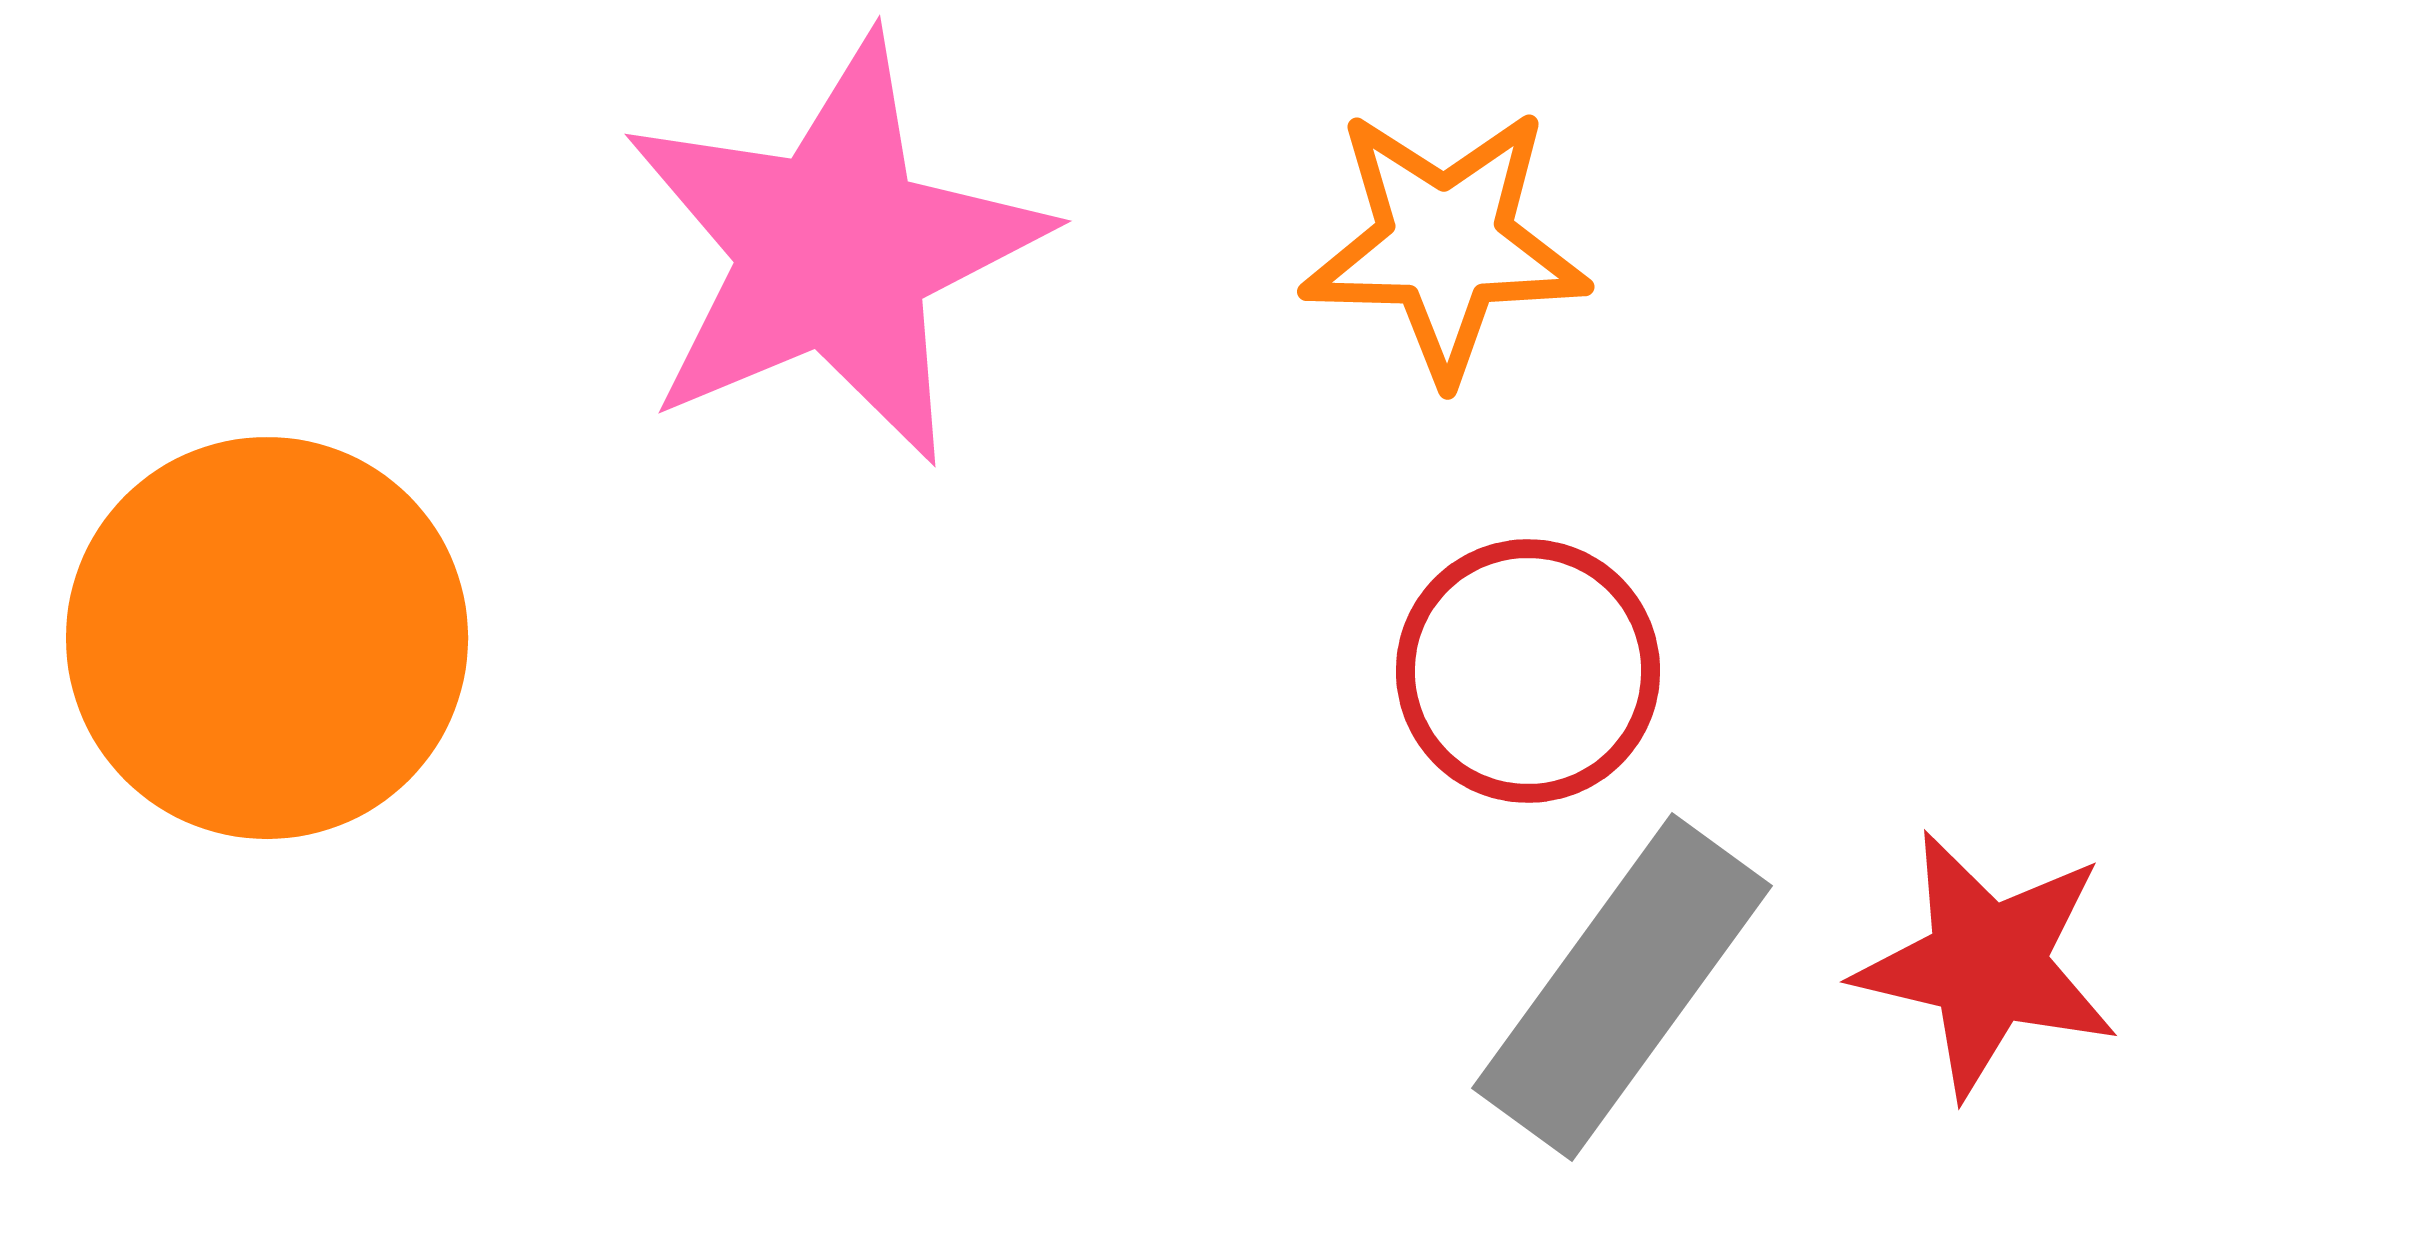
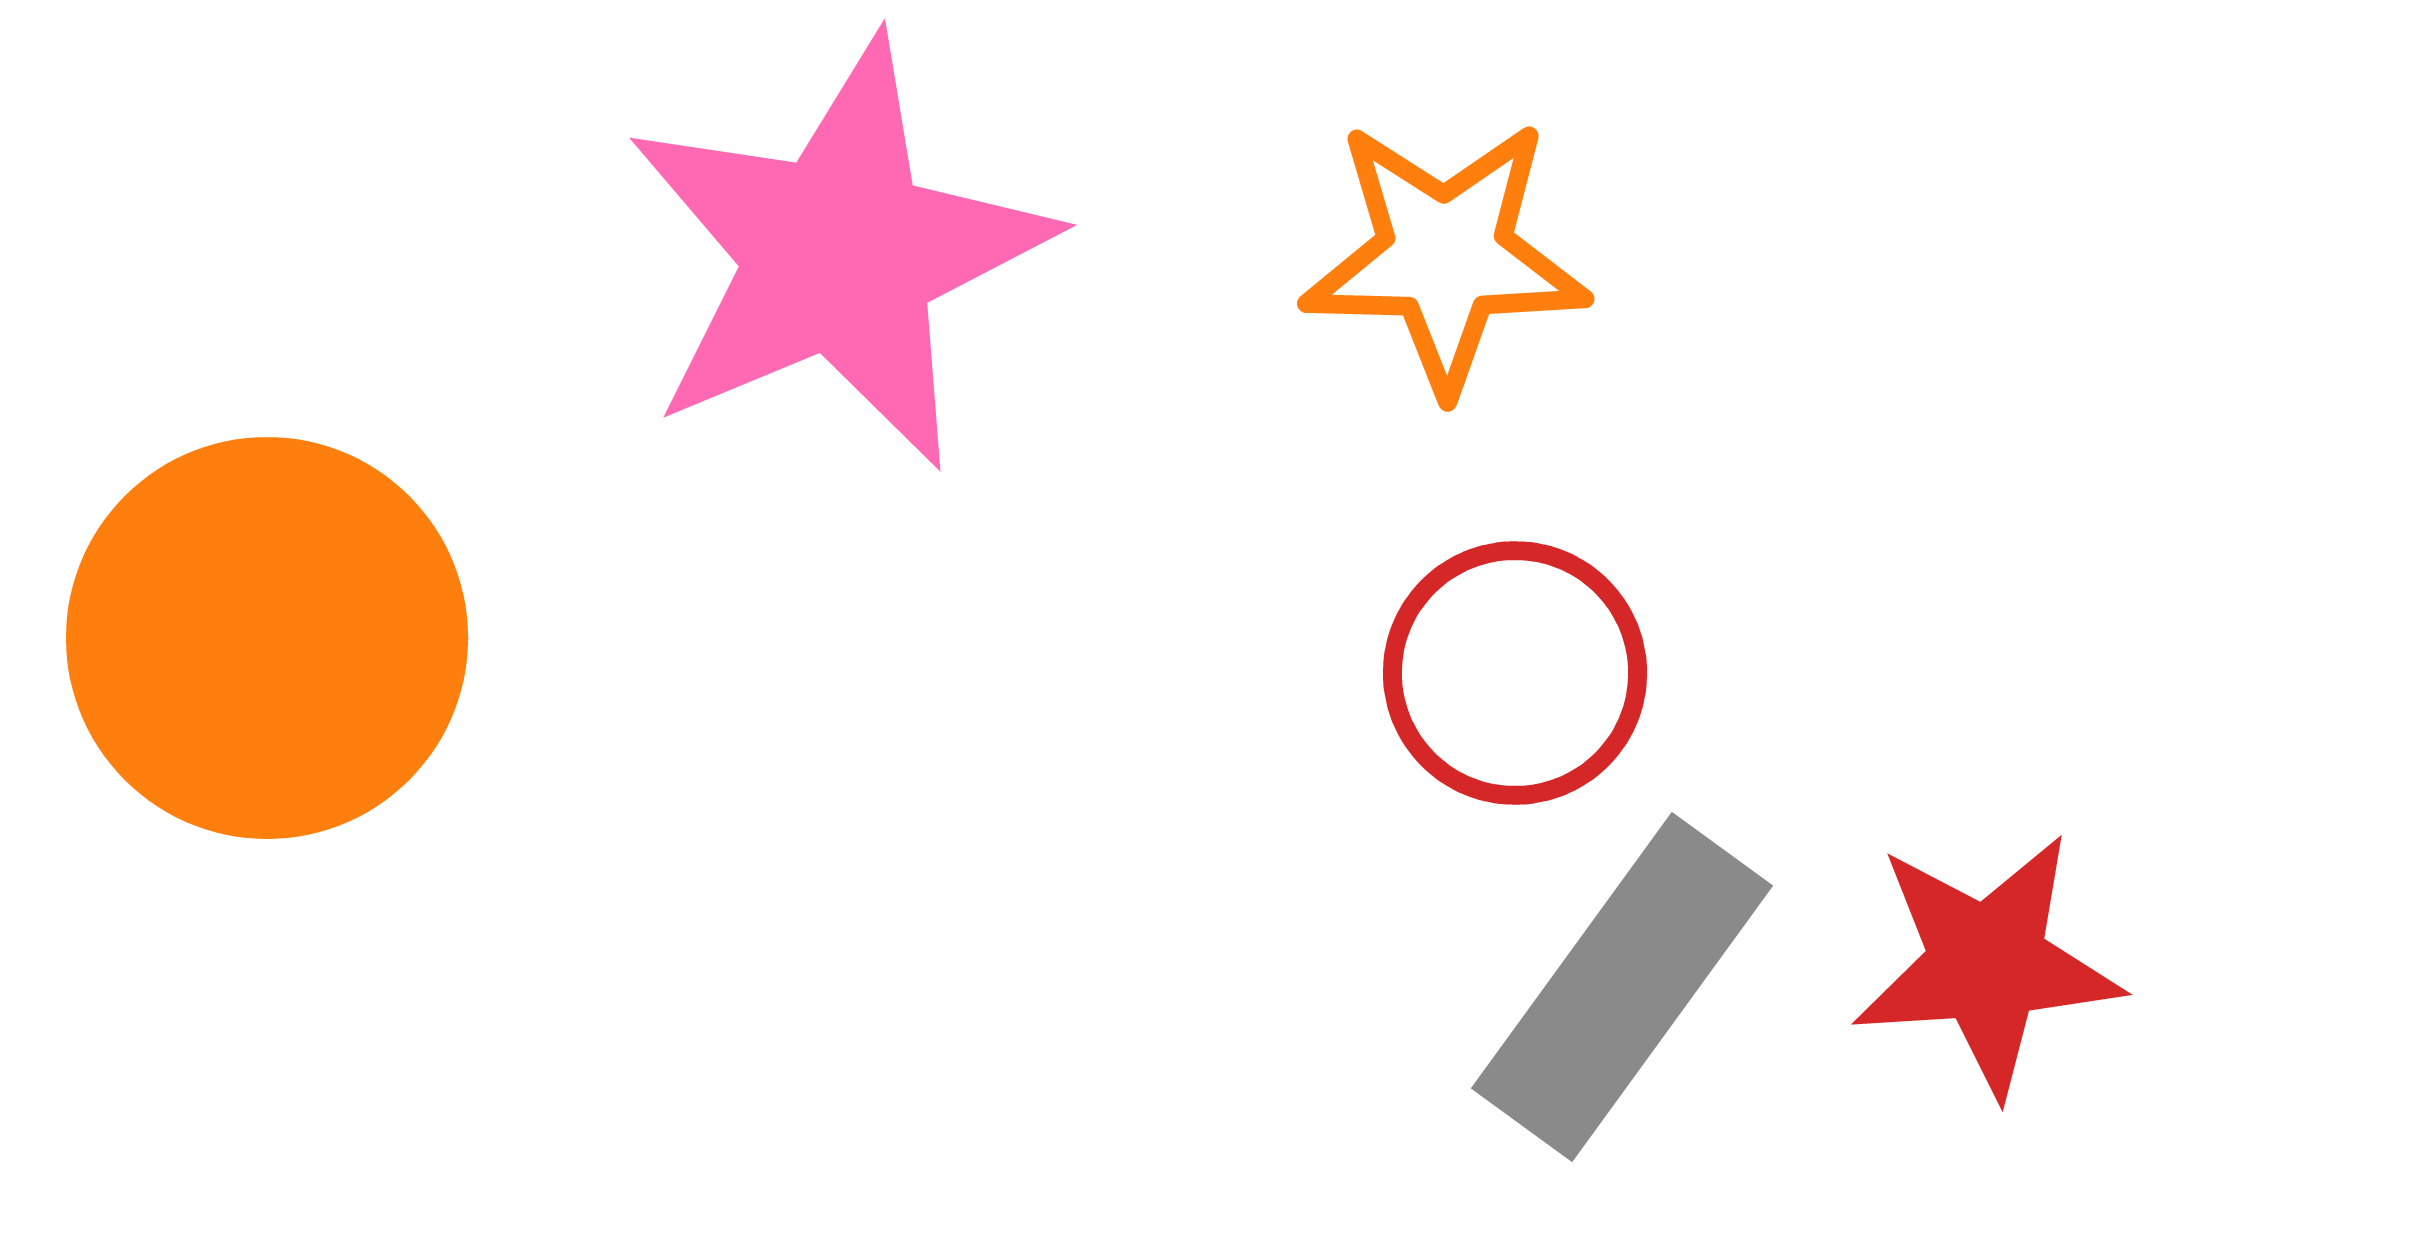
orange star: moved 12 px down
pink star: moved 5 px right, 4 px down
red circle: moved 13 px left, 2 px down
red star: rotated 17 degrees counterclockwise
